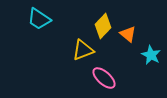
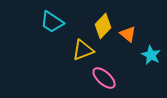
cyan trapezoid: moved 13 px right, 3 px down
